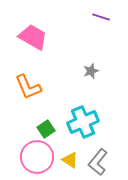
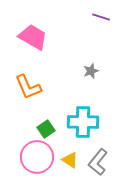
cyan cross: rotated 24 degrees clockwise
